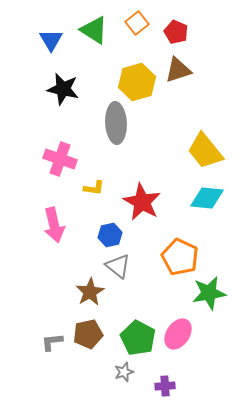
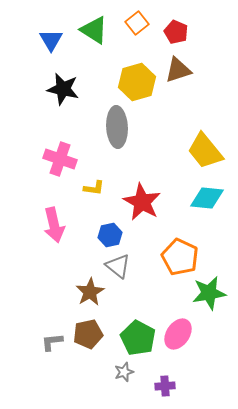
gray ellipse: moved 1 px right, 4 px down
